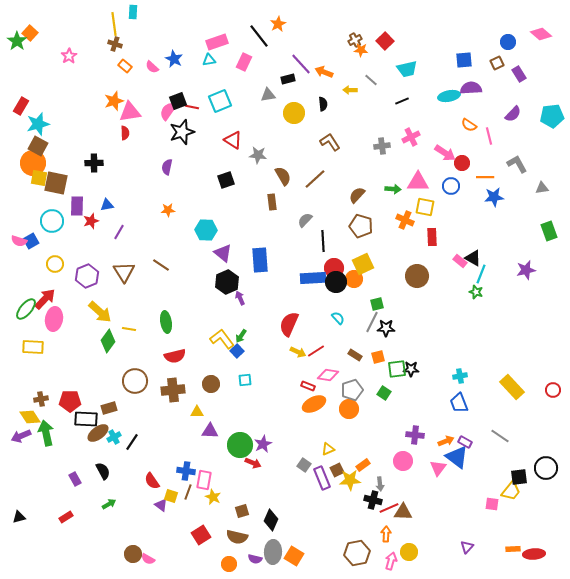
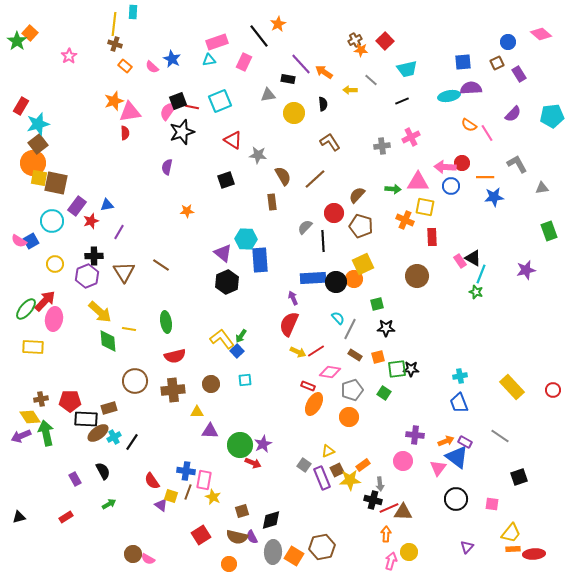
yellow line at (114, 24): rotated 15 degrees clockwise
blue star at (174, 59): moved 2 px left
blue square at (464, 60): moved 1 px left, 2 px down
orange arrow at (324, 72): rotated 12 degrees clockwise
black rectangle at (288, 79): rotated 24 degrees clockwise
pink line at (489, 136): moved 2 px left, 3 px up; rotated 18 degrees counterclockwise
brown square at (38, 146): moved 2 px up; rotated 24 degrees clockwise
pink arrow at (445, 153): moved 14 px down; rotated 150 degrees clockwise
black cross at (94, 163): moved 93 px down
purple rectangle at (77, 206): rotated 36 degrees clockwise
orange star at (168, 210): moved 19 px right, 1 px down
gray semicircle at (305, 220): moved 7 px down
cyan hexagon at (206, 230): moved 40 px right, 9 px down
pink semicircle at (19, 241): rotated 14 degrees clockwise
pink rectangle at (460, 261): rotated 16 degrees clockwise
red circle at (334, 268): moved 55 px up
purple arrow at (240, 298): moved 53 px right
red arrow at (45, 299): moved 2 px down
gray line at (372, 322): moved 22 px left, 7 px down
green diamond at (108, 341): rotated 40 degrees counterclockwise
pink diamond at (328, 375): moved 2 px right, 3 px up
orange ellipse at (314, 404): rotated 35 degrees counterclockwise
orange circle at (349, 409): moved 8 px down
yellow triangle at (328, 449): moved 2 px down
black circle at (546, 468): moved 90 px left, 31 px down
black square at (519, 477): rotated 12 degrees counterclockwise
yellow trapezoid at (511, 491): moved 42 px down
black diamond at (271, 520): rotated 50 degrees clockwise
brown hexagon at (357, 553): moved 35 px left, 6 px up
purple semicircle at (255, 559): moved 3 px left, 22 px up; rotated 48 degrees clockwise
